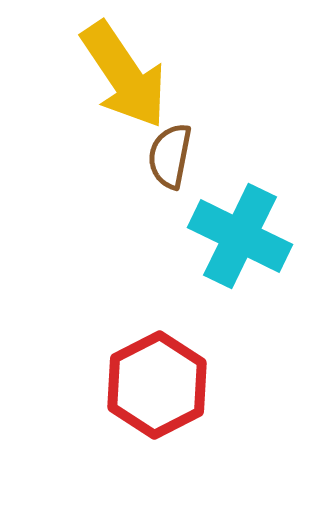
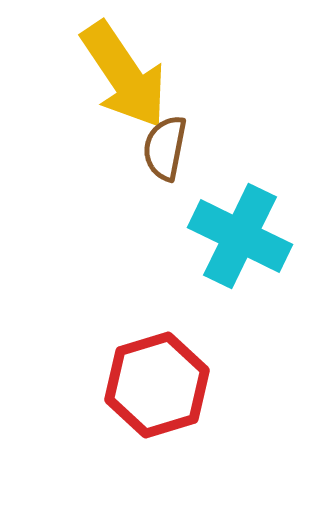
brown semicircle: moved 5 px left, 8 px up
red hexagon: rotated 10 degrees clockwise
